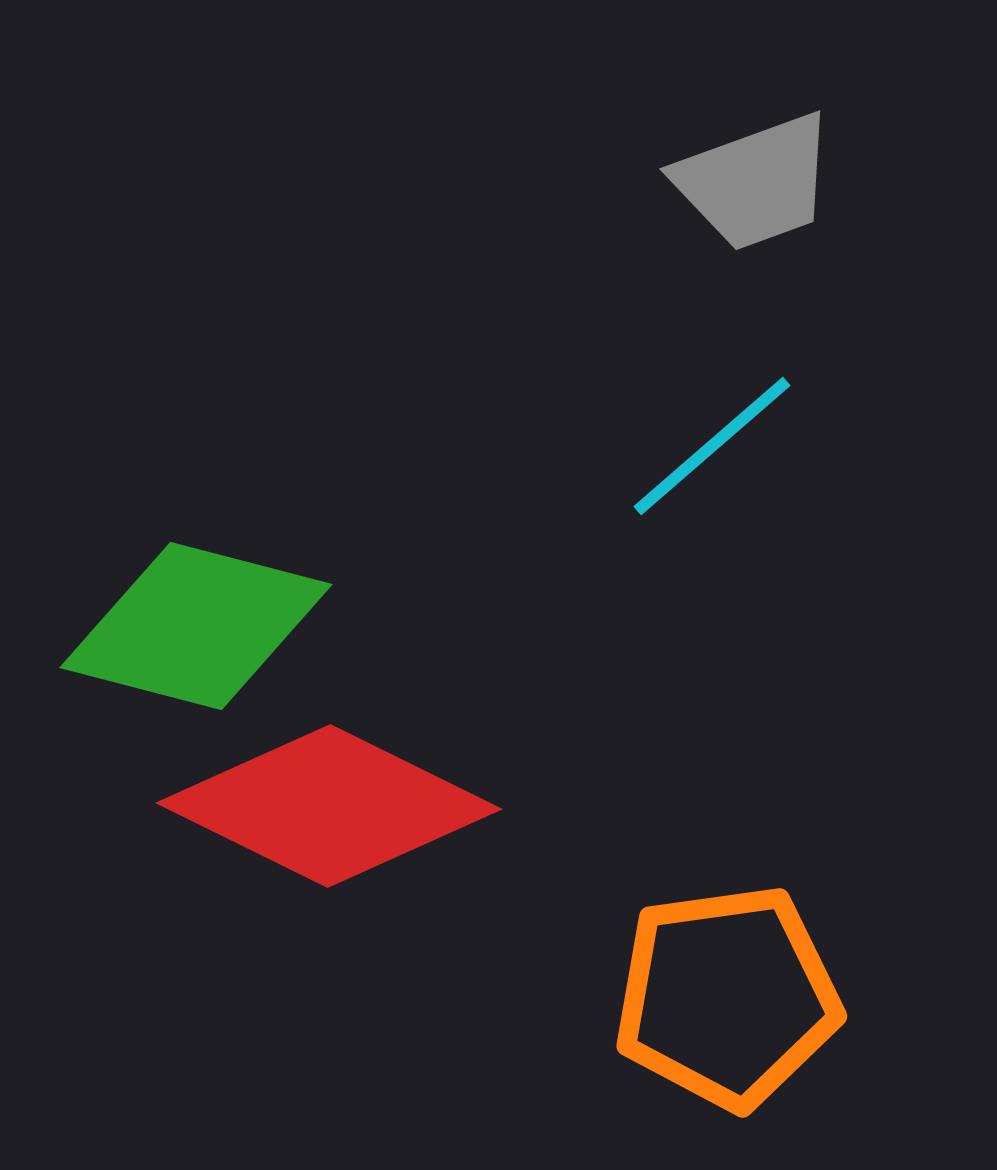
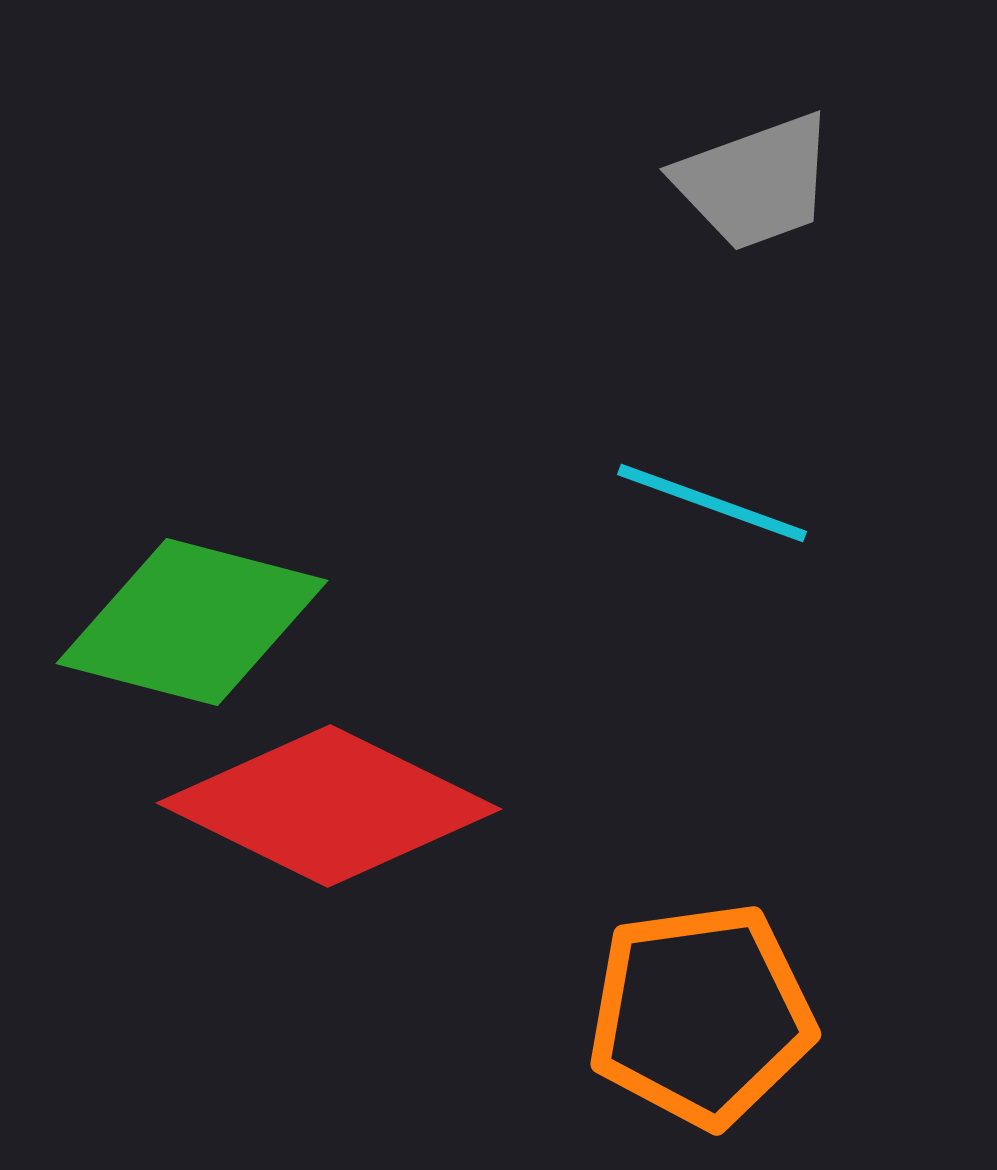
cyan line: moved 57 px down; rotated 61 degrees clockwise
green diamond: moved 4 px left, 4 px up
orange pentagon: moved 26 px left, 18 px down
